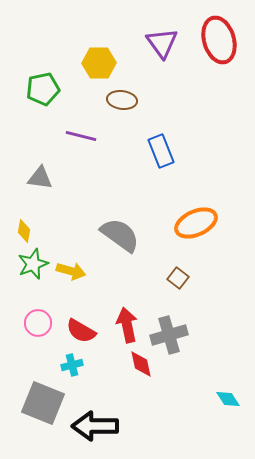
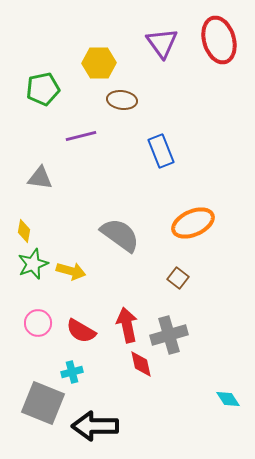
purple line: rotated 28 degrees counterclockwise
orange ellipse: moved 3 px left
cyan cross: moved 7 px down
